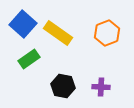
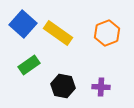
green rectangle: moved 6 px down
